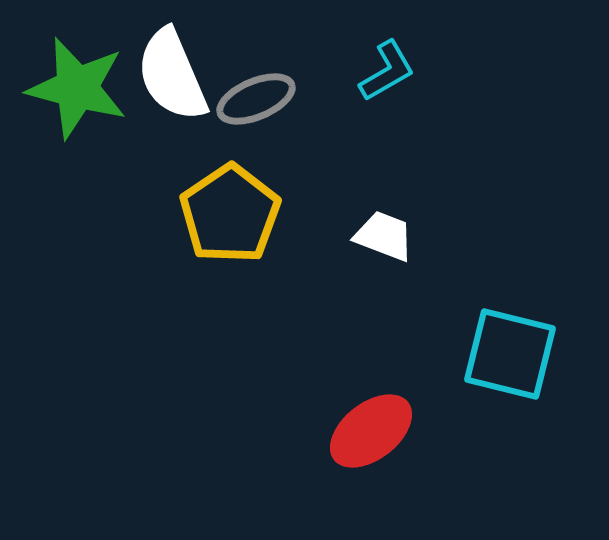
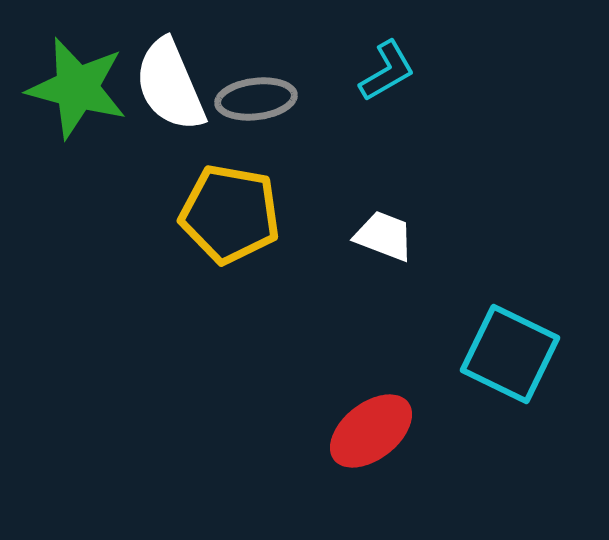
white semicircle: moved 2 px left, 10 px down
gray ellipse: rotated 16 degrees clockwise
yellow pentagon: rotated 28 degrees counterclockwise
cyan square: rotated 12 degrees clockwise
